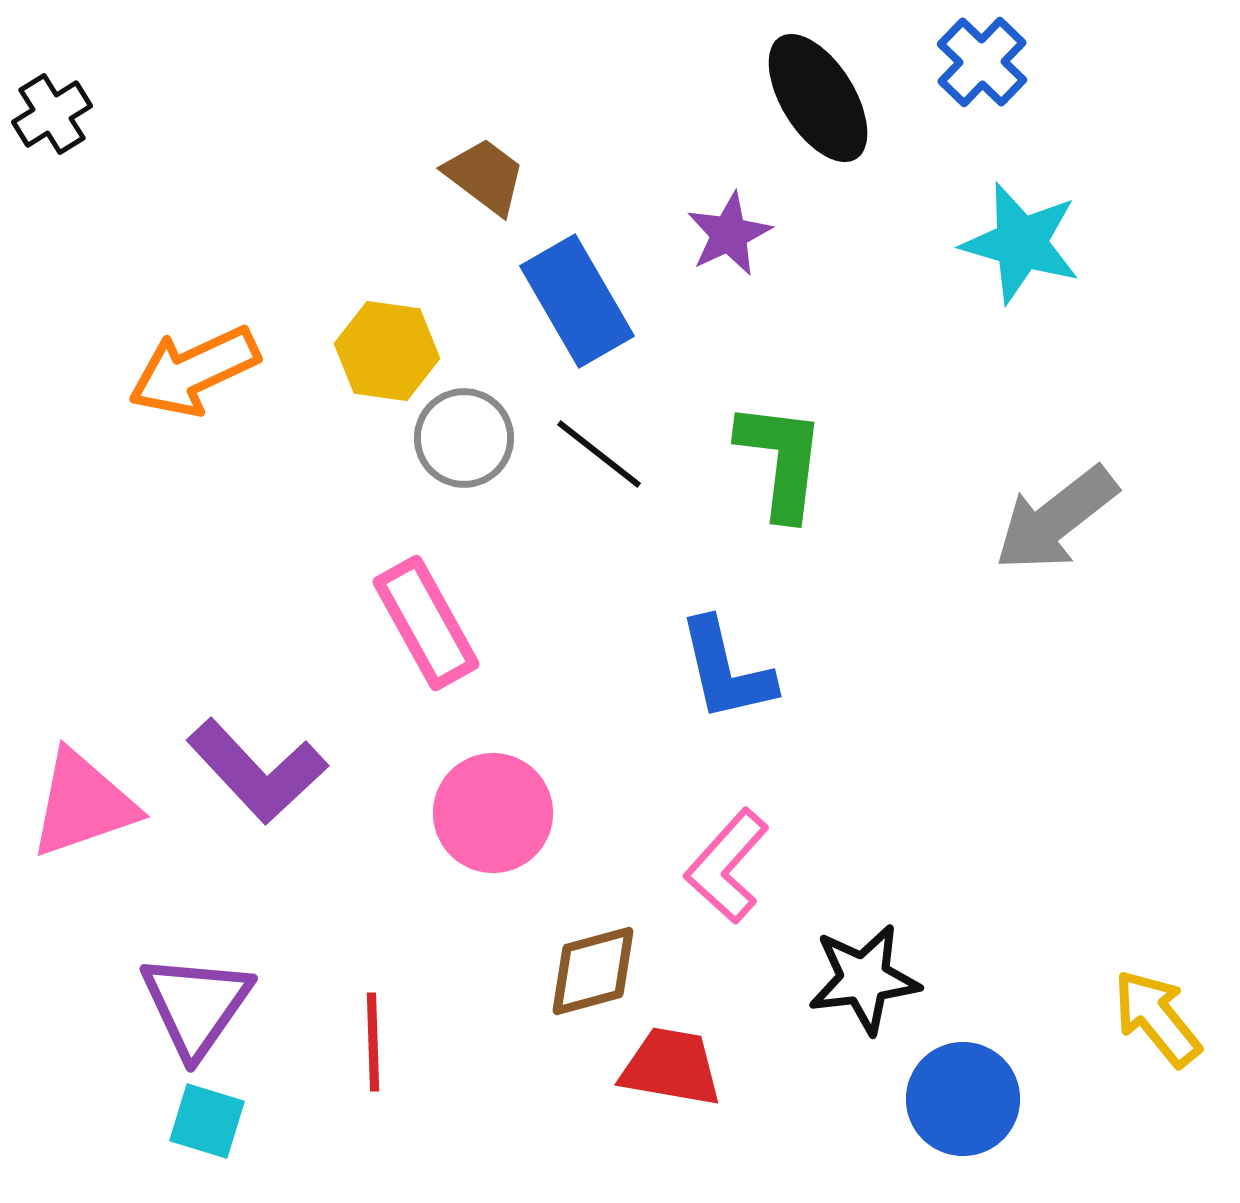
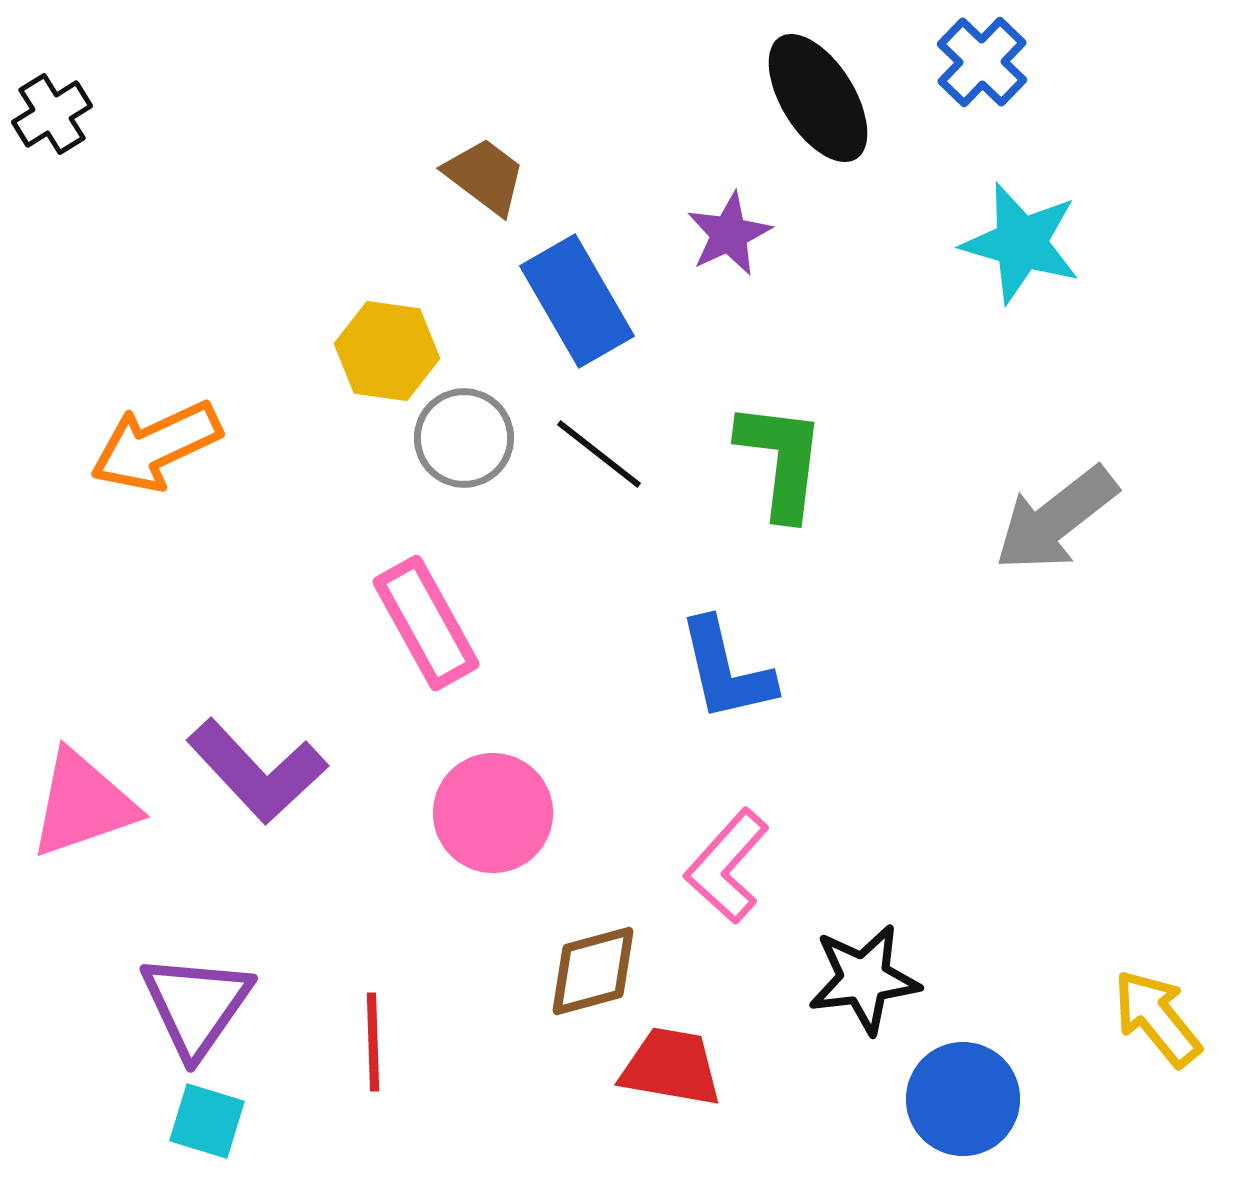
orange arrow: moved 38 px left, 75 px down
